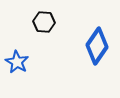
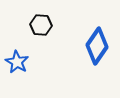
black hexagon: moved 3 px left, 3 px down
